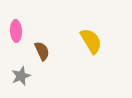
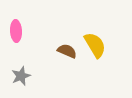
yellow semicircle: moved 4 px right, 4 px down
brown semicircle: moved 25 px right; rotated 42 degrees counterclockwise
